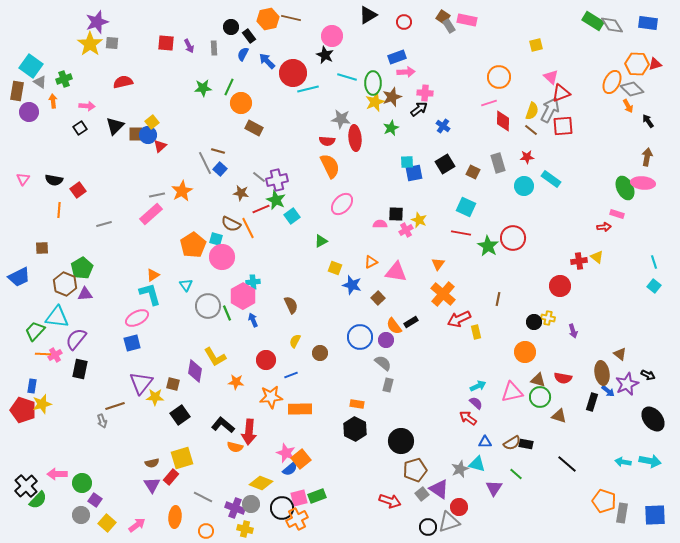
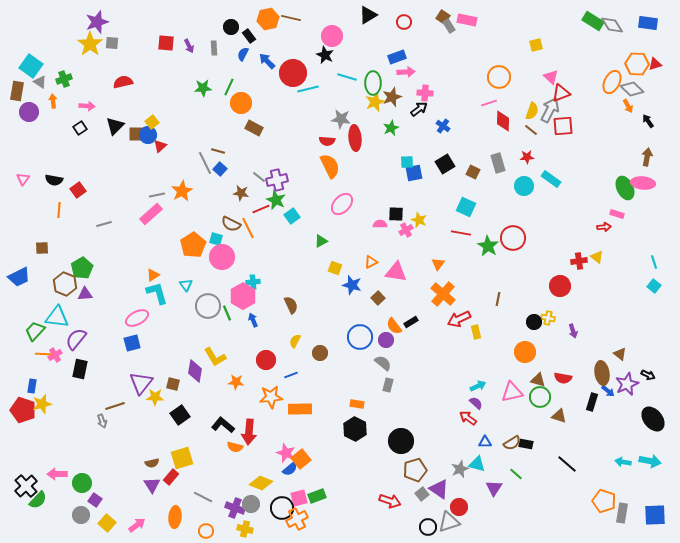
cyan L-shape at (150, 294): moved 7 px right, 1 px up
